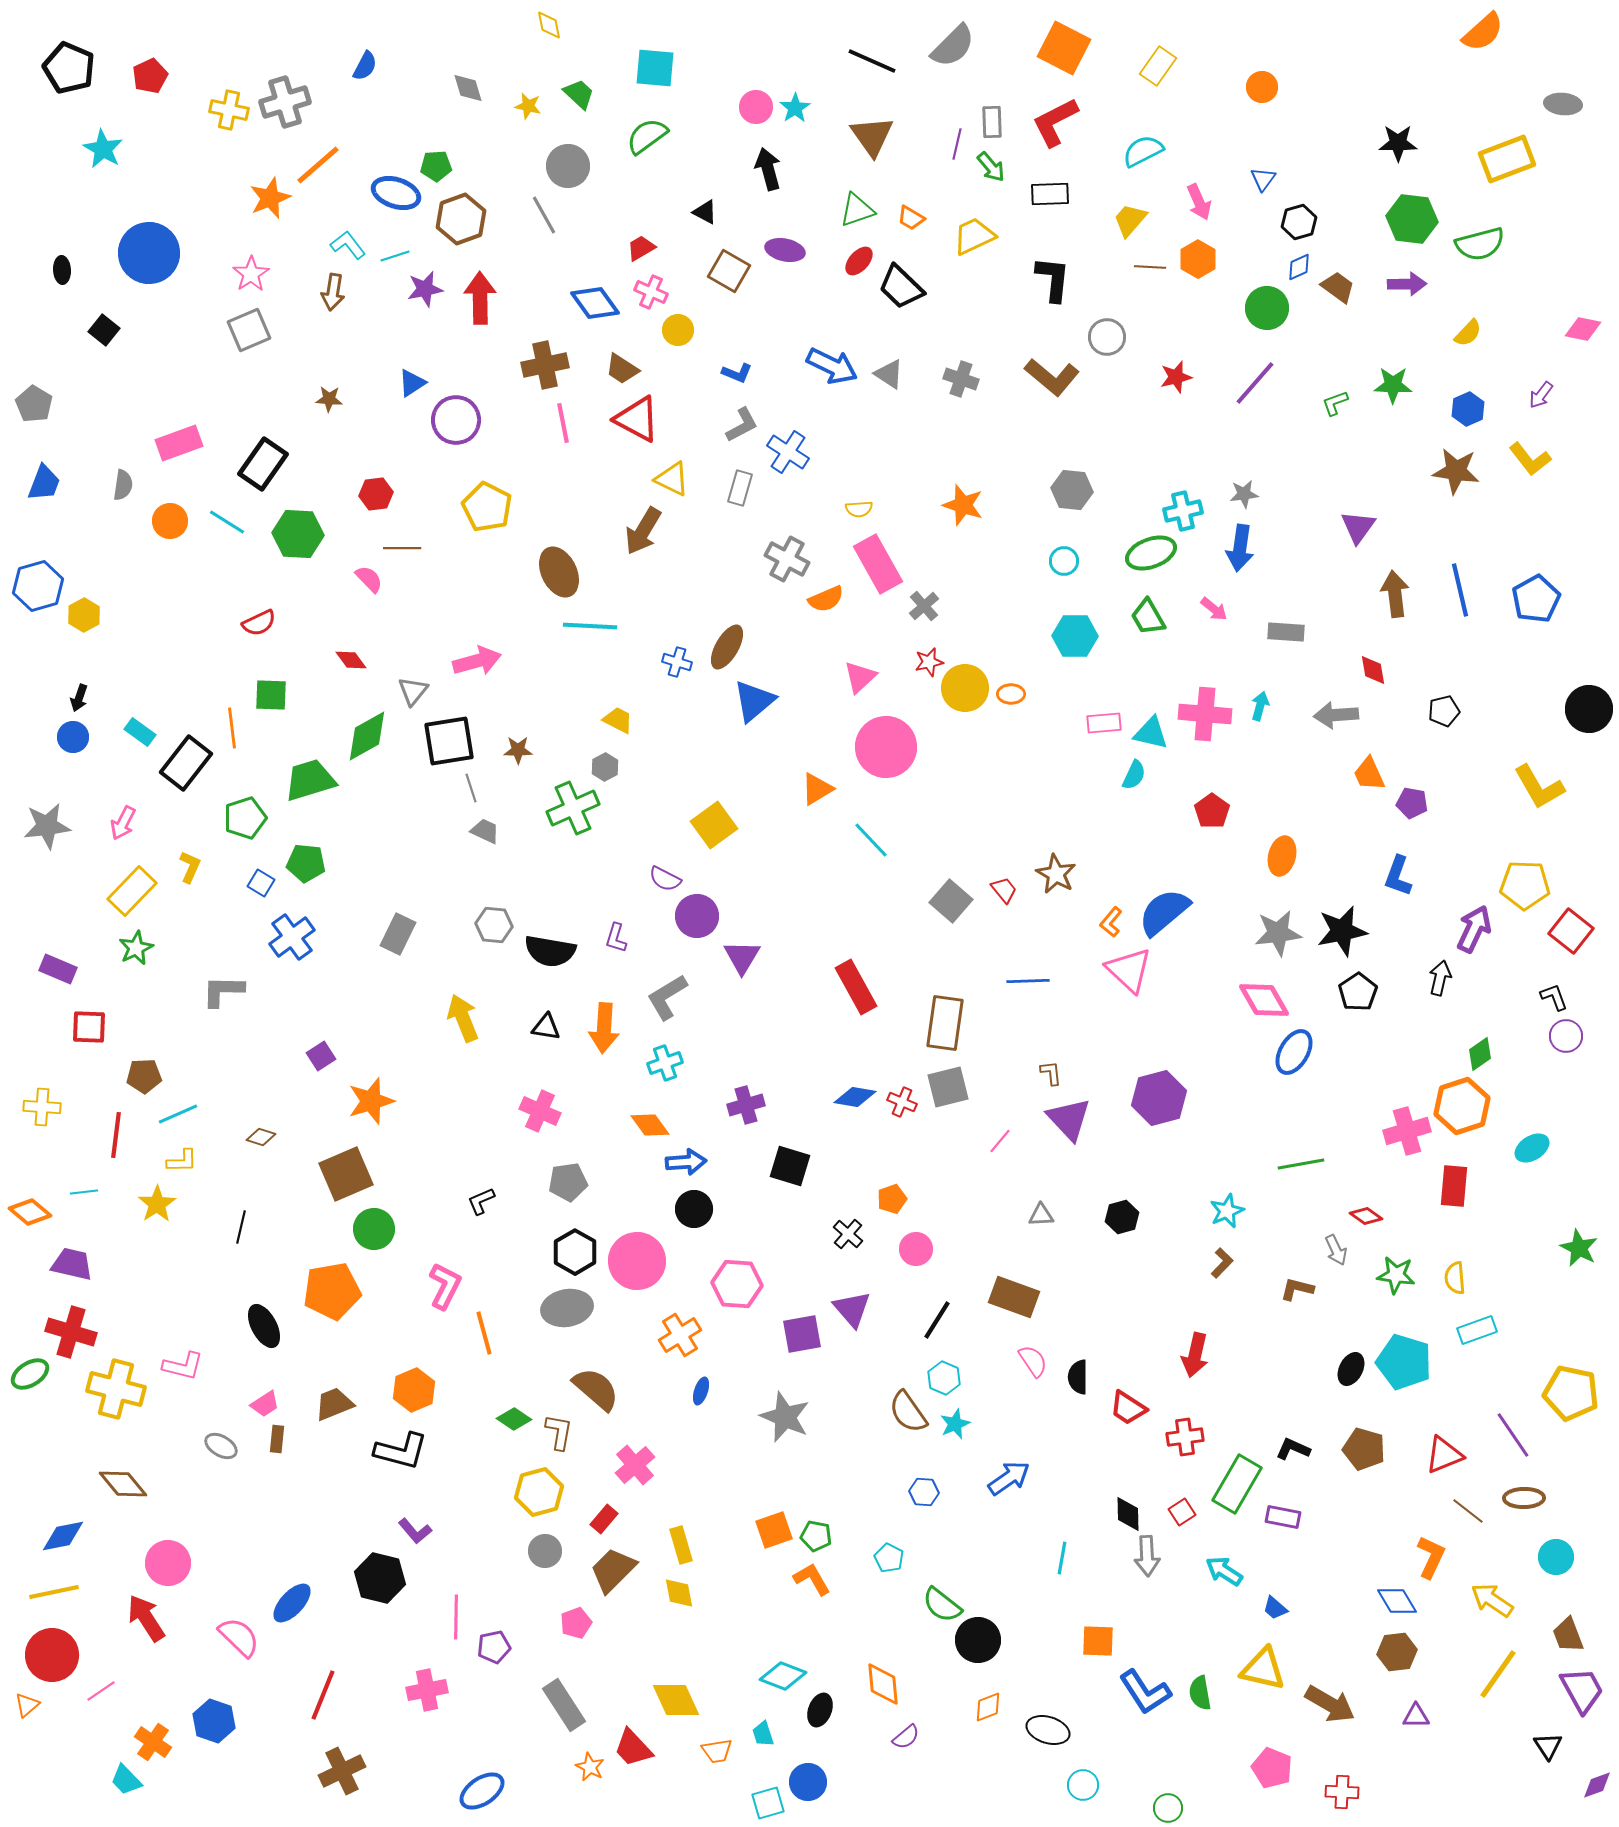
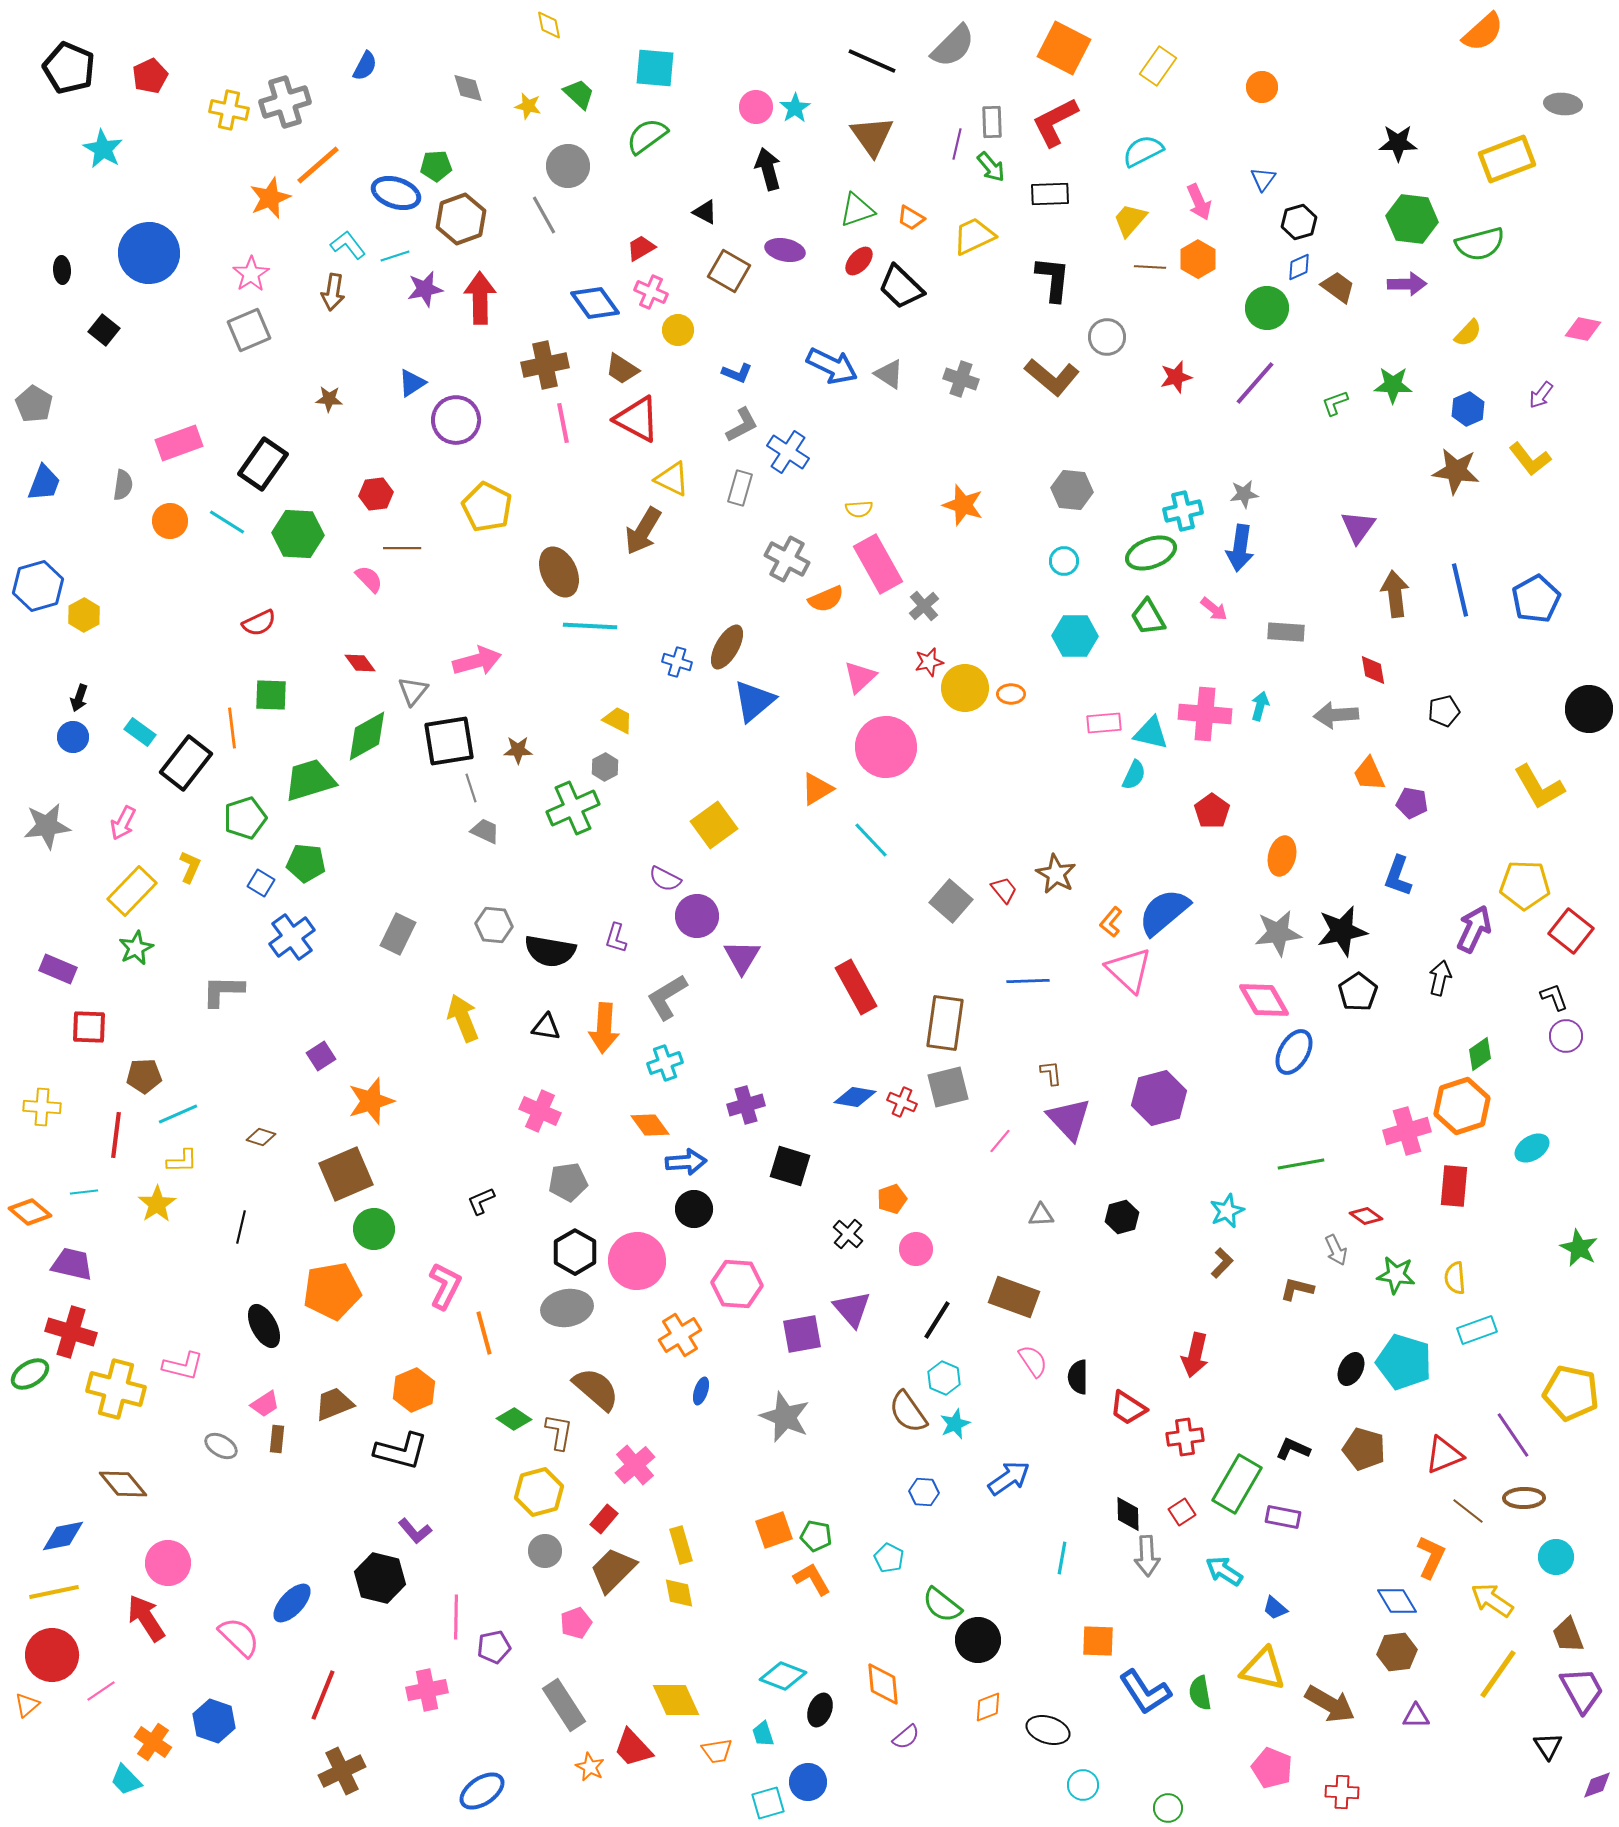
red diamond at (351, 660): moved 9 px right, 3 px down
